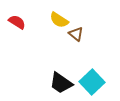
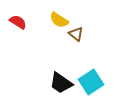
red semicircle: moved 1 px right
cyan square: moved 1 px left; rotated 10 degrees clockwise
